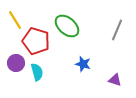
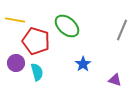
yellow line: rotated 48 degrees counterclockwise
gray line: moved 5 px right
blue star: rotated 21 degrees clockwise
